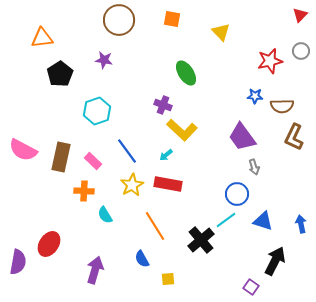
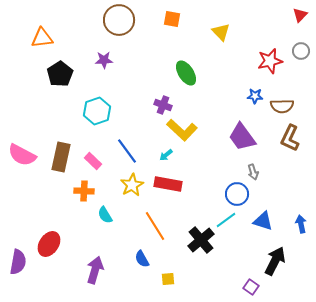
purple star: rotated 12 degrees counterclockwise
brown L-shape: moved 4 px left, 1 px down
pink semicircle: moved 1 px left, 5 px down
gray arrow: moved 1 px left, 5 px down
